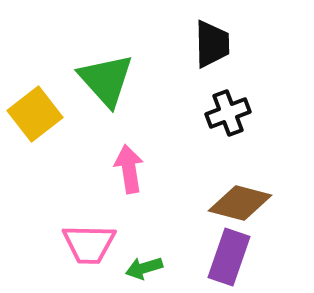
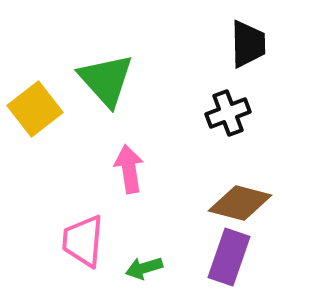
black trapezoid: moved 36 px right
yellow square: moved 5 px up
pink trapezoid: moved 6 px left, 3 px up; rotated 94 degrees clockwise
